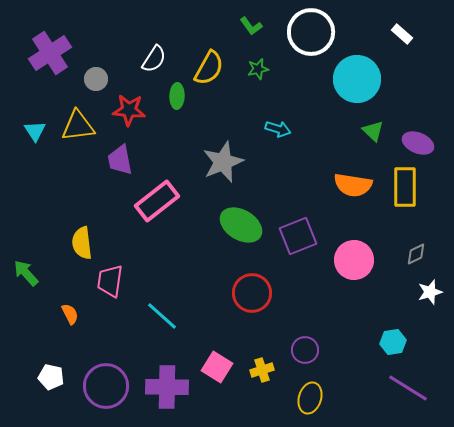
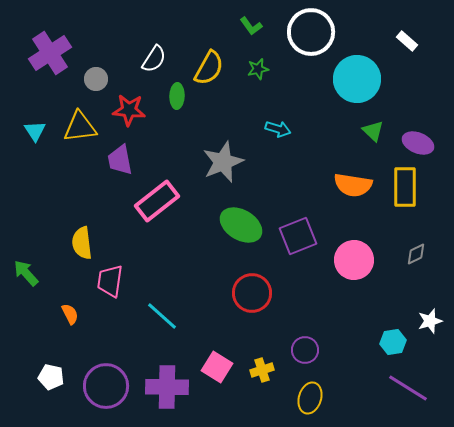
white rectangle at (402, 34): moved 5 px right, 7 px down
yellow triangle at (78, 126): moved 2 px right, 1 px down
white star at (430, 292): moved 29 px down
